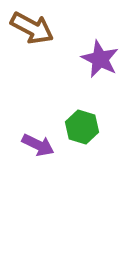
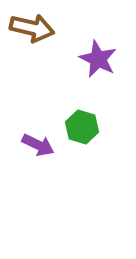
brown arrow: rotated 15 degrees counterclockwise
purple star: moved 2 px left
